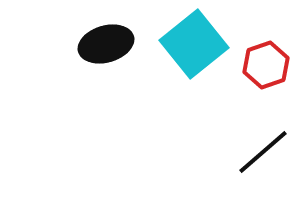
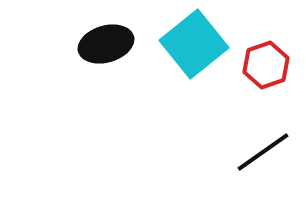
black line: rotated 6 degrees clockwise
